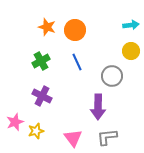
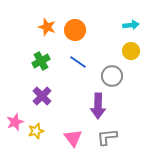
blue line: moved 1 px right; rotated 30 degrees counterclockwise
purple cross: rotated 18 degrees clockwise
purple arrow: moved 1 px up
